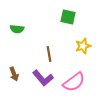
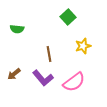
green square: rotated 35 degrees clockwise
brown arrow: rotated 72 degrees clockwise
